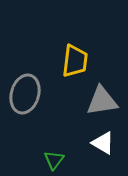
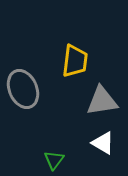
gray ellipse: moved 2 px left, 5 px up; rotated 39 degrees counterclockwise
